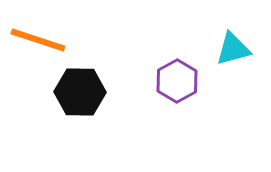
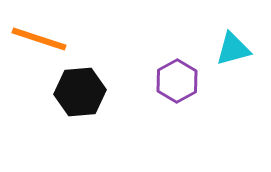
orange line: moved 1 px right, 1 px up
black hexagon: rotated 6 degrees counterclockwise
